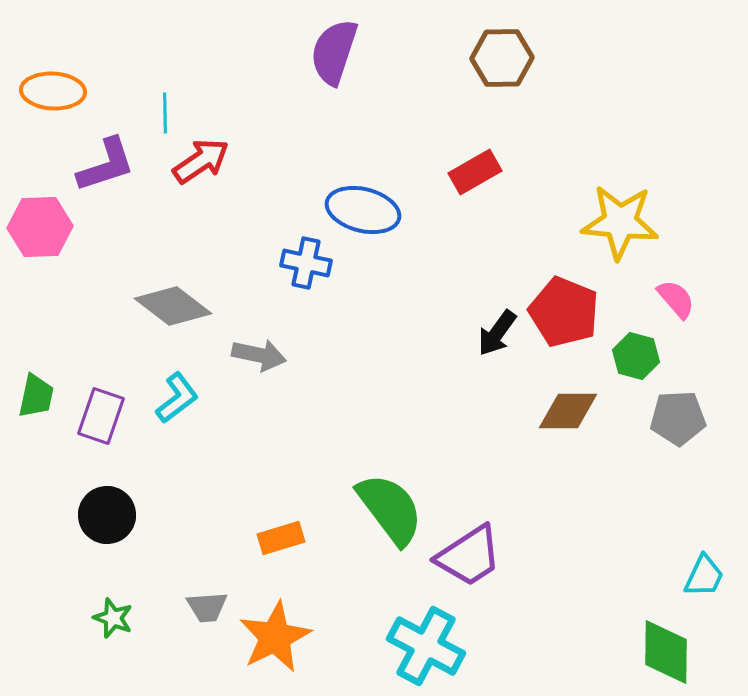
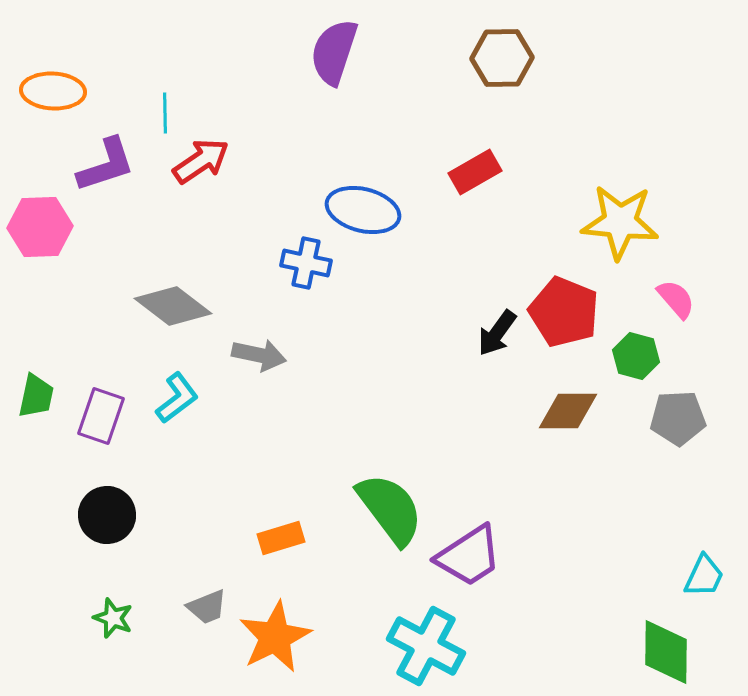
gray trapezoid: rotated 18 degrees counterclockwise
